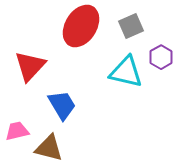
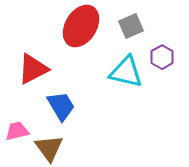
purple hexagon: moved 1 px right
red triangle: moved 3 px right, 3 px down; rotated 20 degrees clockwise
blue trapezoid: moved 1 px left, 1 px down
brown triangle: rotated 40 degrees clockwise
